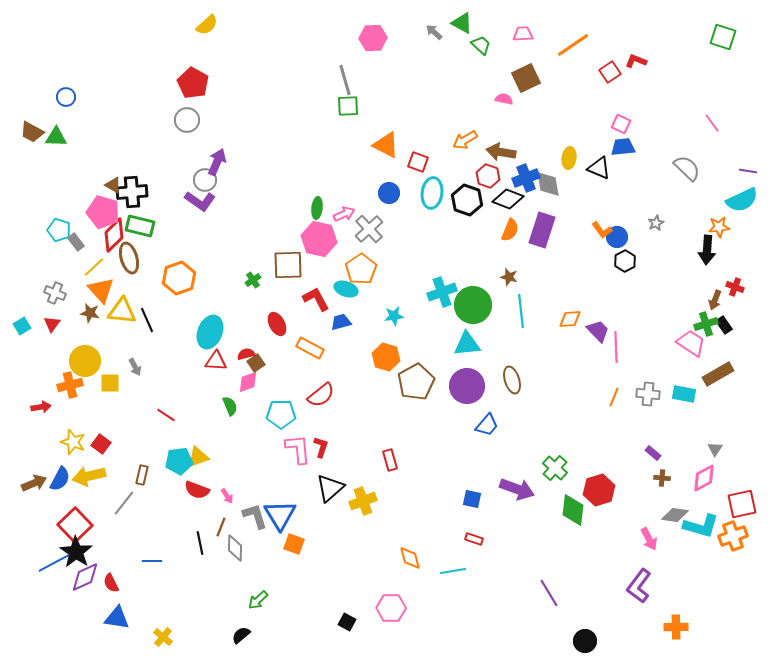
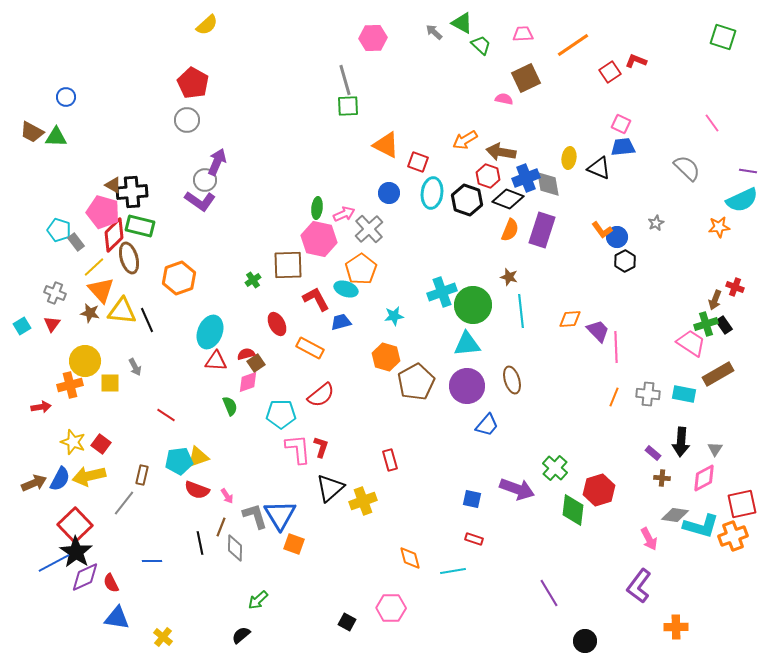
black arrow at (707, 250): moved 26 px left, 192 px down
